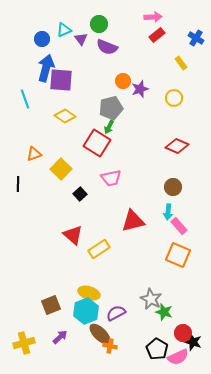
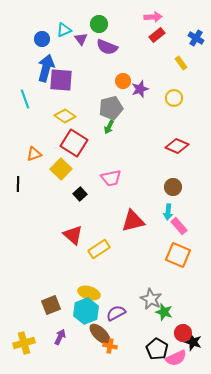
red square at (97, 143): moved 23 px left
purple arrow at (60, 337): rotated 21 degrees counterclockwise
pink semicircle at (178, 357): moved 2 px left, 1 px down
